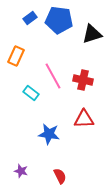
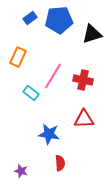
blue pentagon: rotated 12 degrees counterclockwise
orange rectangle: moved 2 px right, 1 px down
pink line: rotated 60 degrees clockwise
red semicircle: moved 13 px up; rotated 21 degrees clockwise
